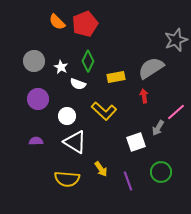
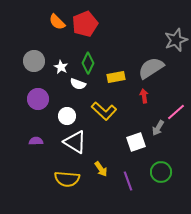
green diamond: moved 2 px down
